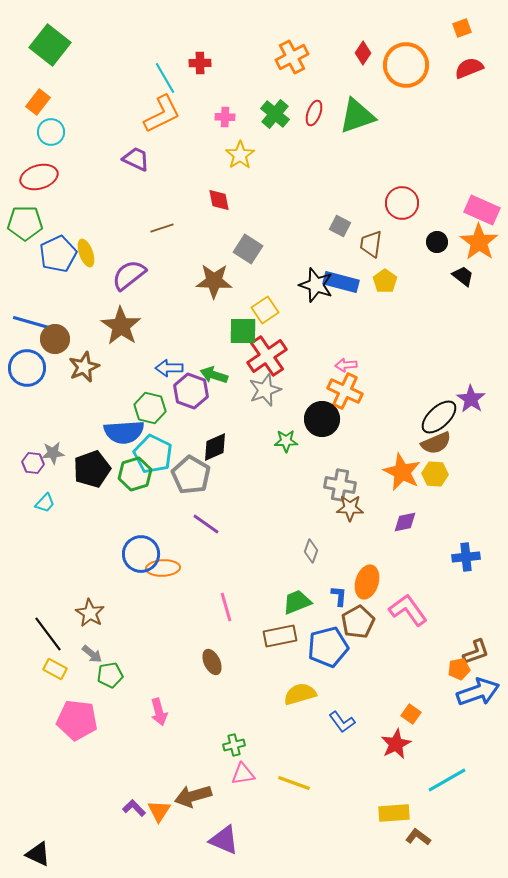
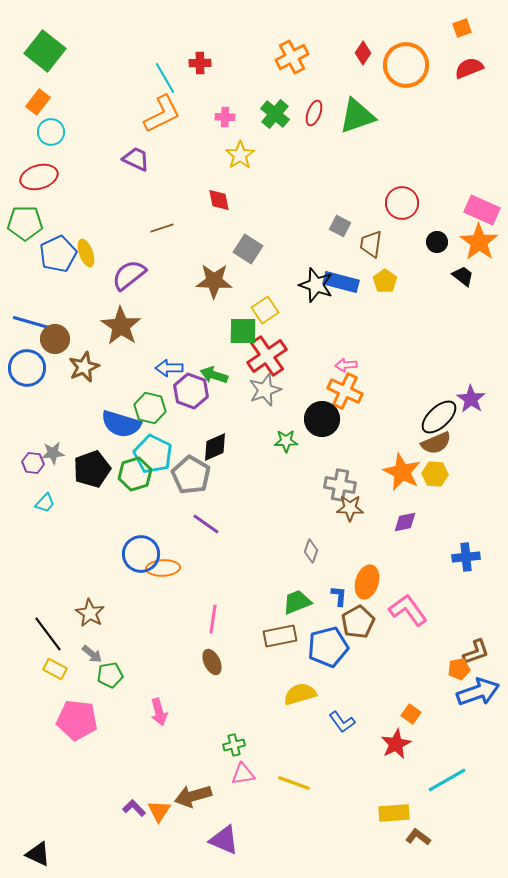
green square at (50, 45): moved 5 px left, 6 px down
blue semicircle at (124, 432): moved 3 px left, 8 px up; rotated 21 degrees clockwise
pink line at (226, 607): moved 13 px left, 12 px down; rotated 24 degrees clockwise
